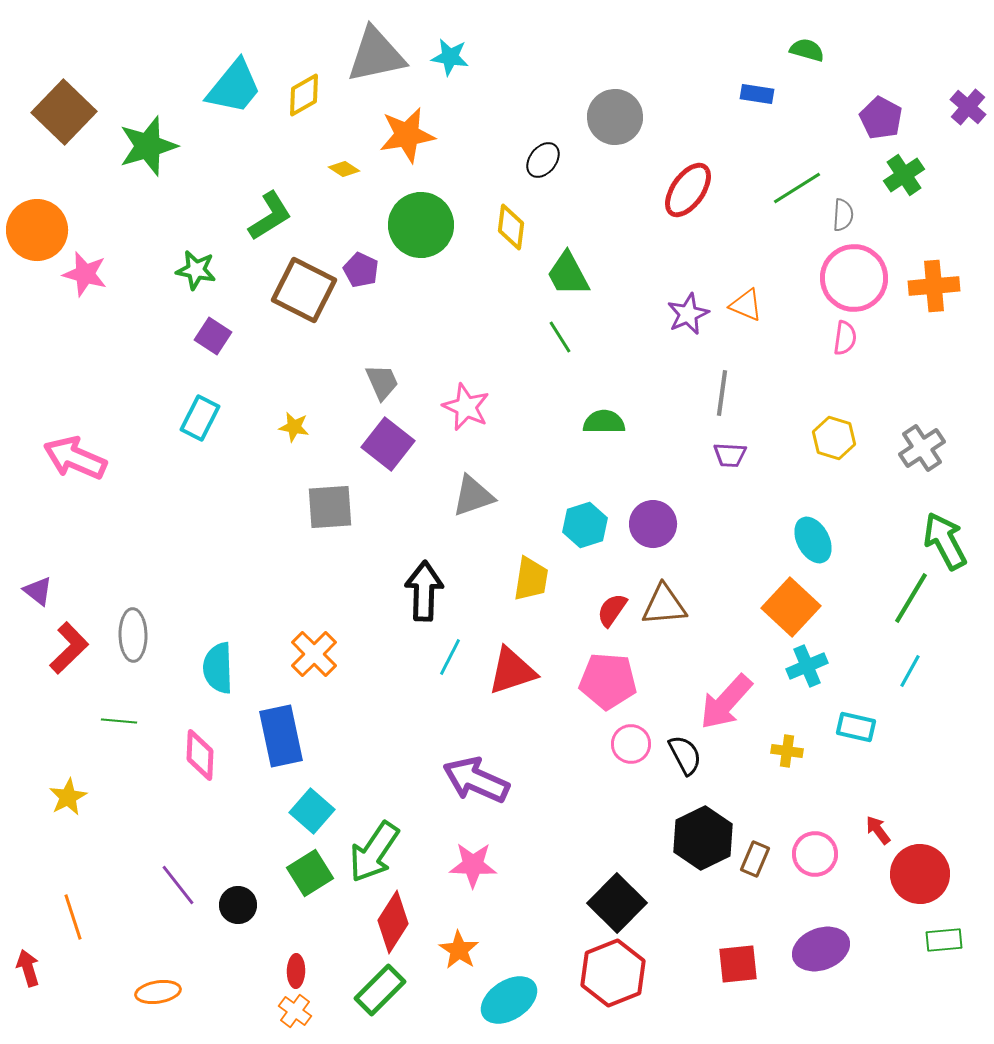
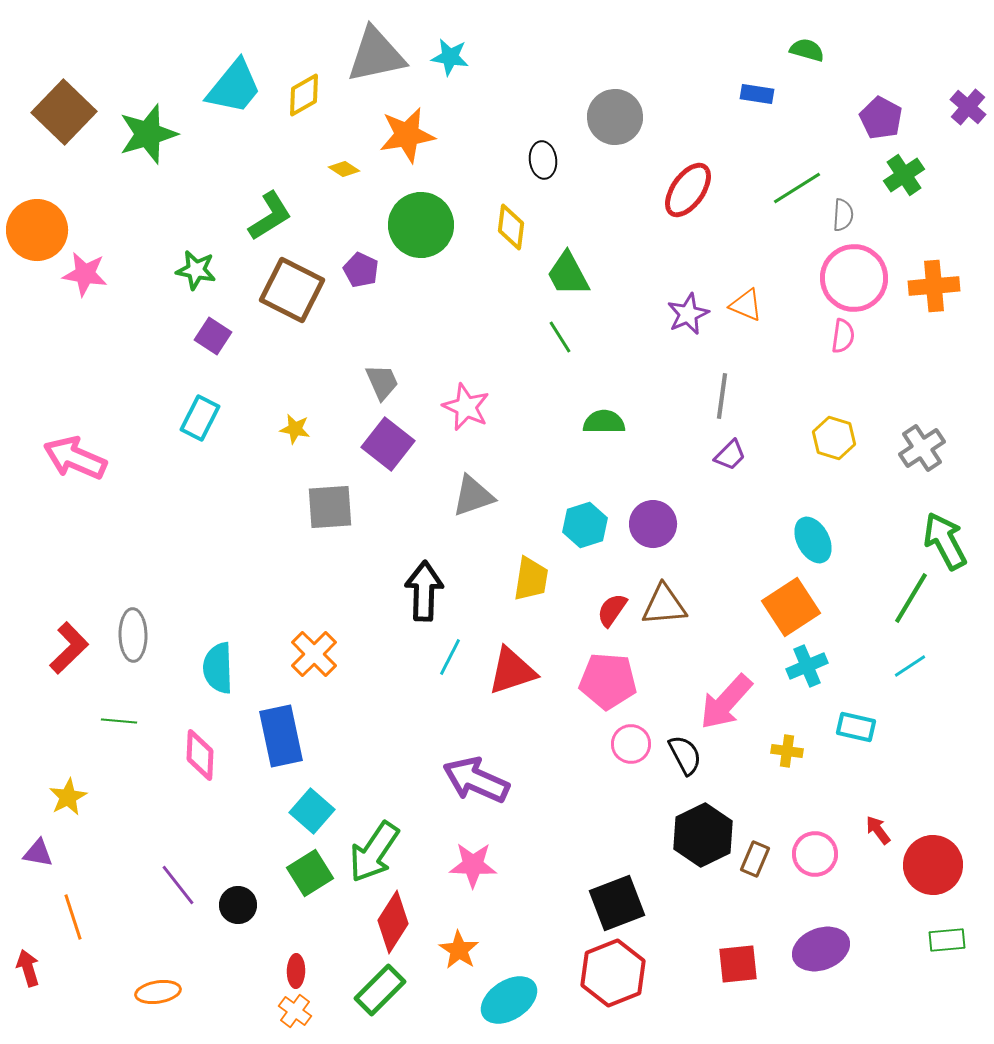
green star at (148, 146): moved 12 px up
black ellipse at (543, 160): rotated 45 degrees counterclockwise
pink star at (85, 274): rotated 6 degrees counterclockwise
brown square at (304, 290): moved 12 px left
pink semicircle at (845, 338): moved 2 px left, 2 px up
gray line at (722, 393): moved 3 px down
yellow star at (294, 427): moved 1 px right, 2 px down
purple trapezoid at (730, 455): rotated 48 degrees counterclockwise
purple triangle at (38, 591): moved 262 px down; rotated 28 degrees counterclockwise
orange square at (791, 607): rotated 14 degrees clockwise
cyan line at (910, 671): moved 5 px up; rotated 28 degrees clockwise
black hexagon at (703, 838): moved 3 px up
red circle at (920, 874): moved 13 px right, 9 px up
black square at (617, 903): rotated 24 degrees clockwise
green rectangle at (944, 940): moved 3 px right
